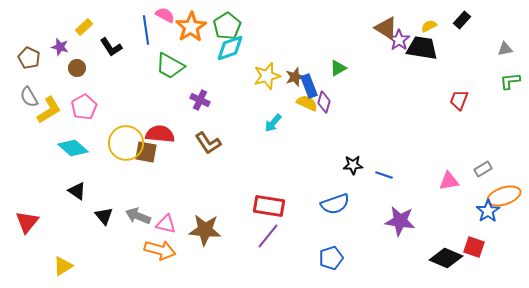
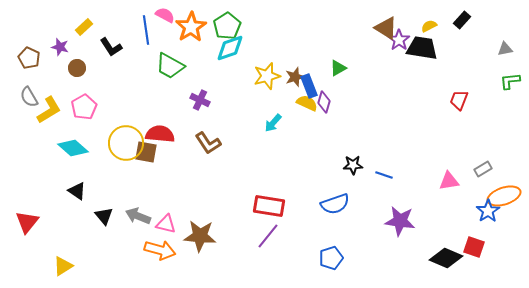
brown star at (205, 230): moved 5 px left, 6 px down
